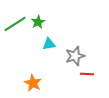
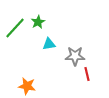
green line: moved 4 px down; rotated 15 degrees counterclockwise
gray star: rotated 18 degrees clockwise
red line: rotated 72 degrees clockwise
orange star: moved 6 px left, 3 px down; rotated 18 degrees counterclockwise
